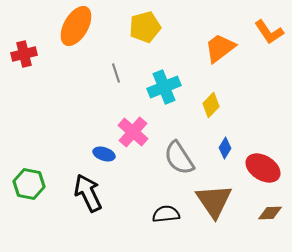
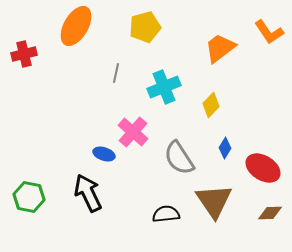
gray line: rotated 30 degrees clockwise
green hexagon: moved 13 px down
